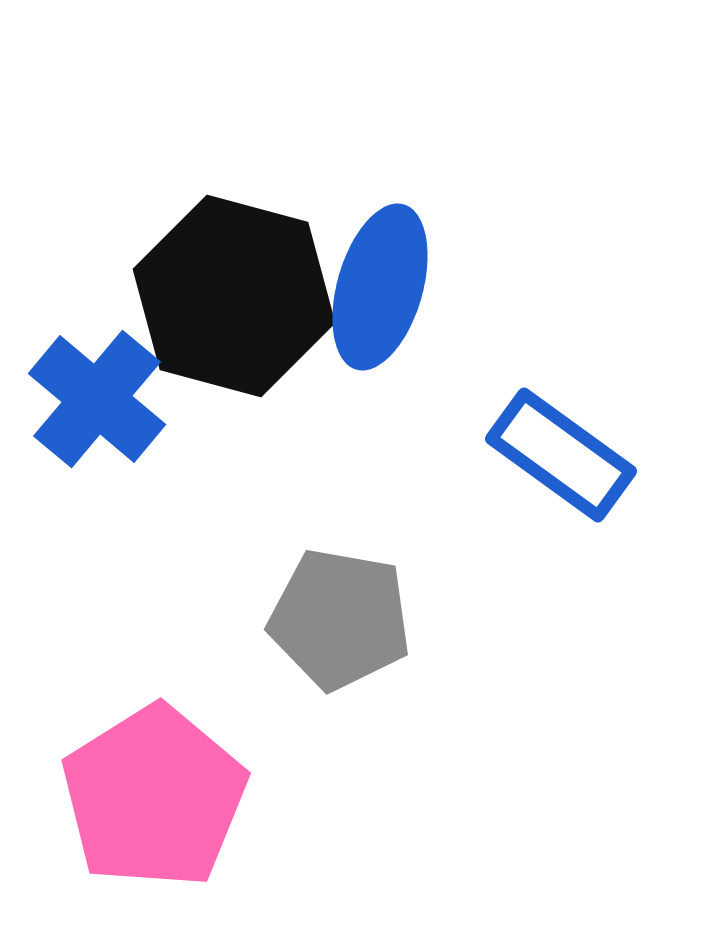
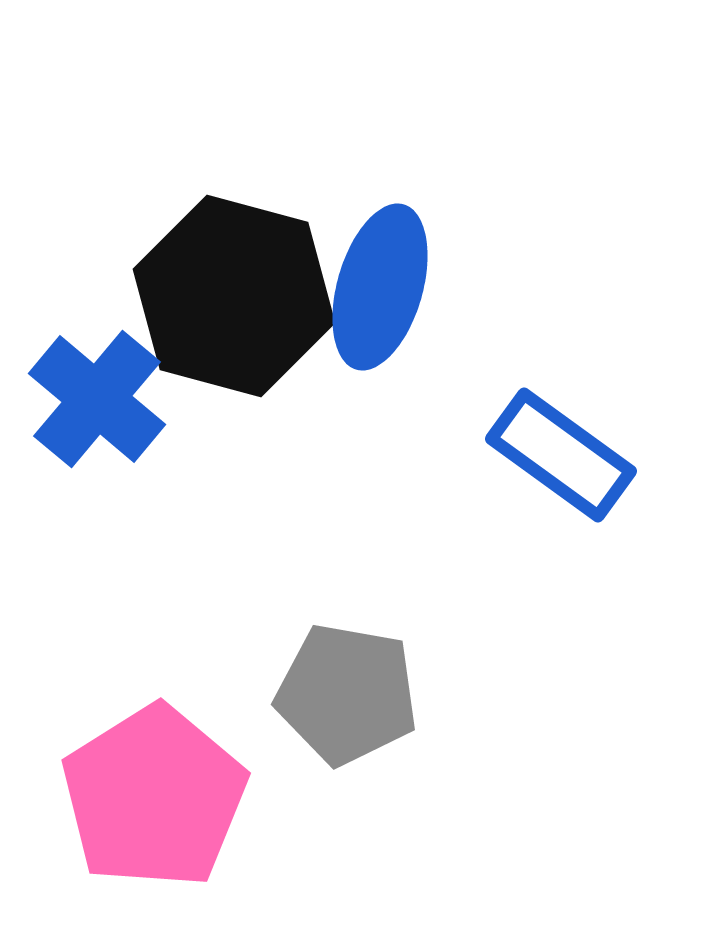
gray pentagon: moved 7 px right, 75 px down
